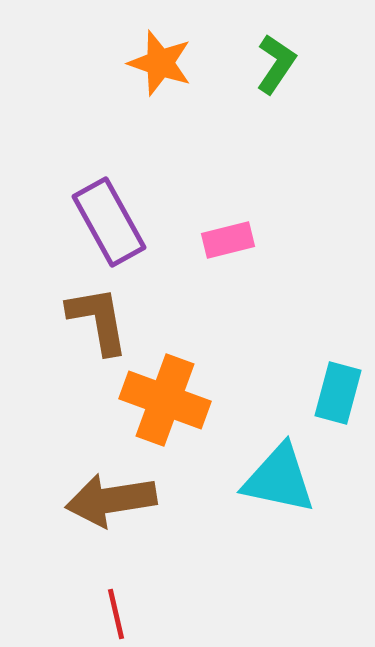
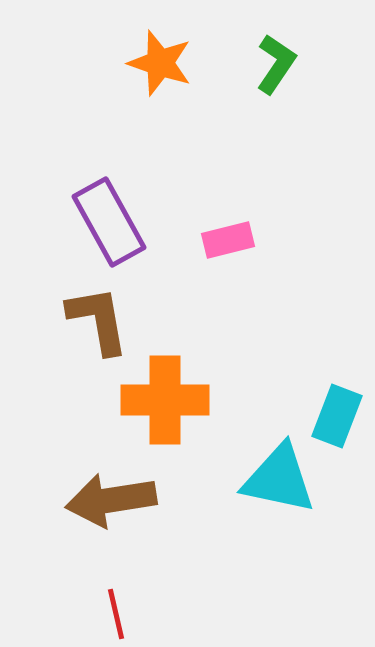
cyan rectangle: moved 1 px left, 23 px down; rotated 6 degrees clockwise
orange cross: rotated 20 degrees counterclockwise
